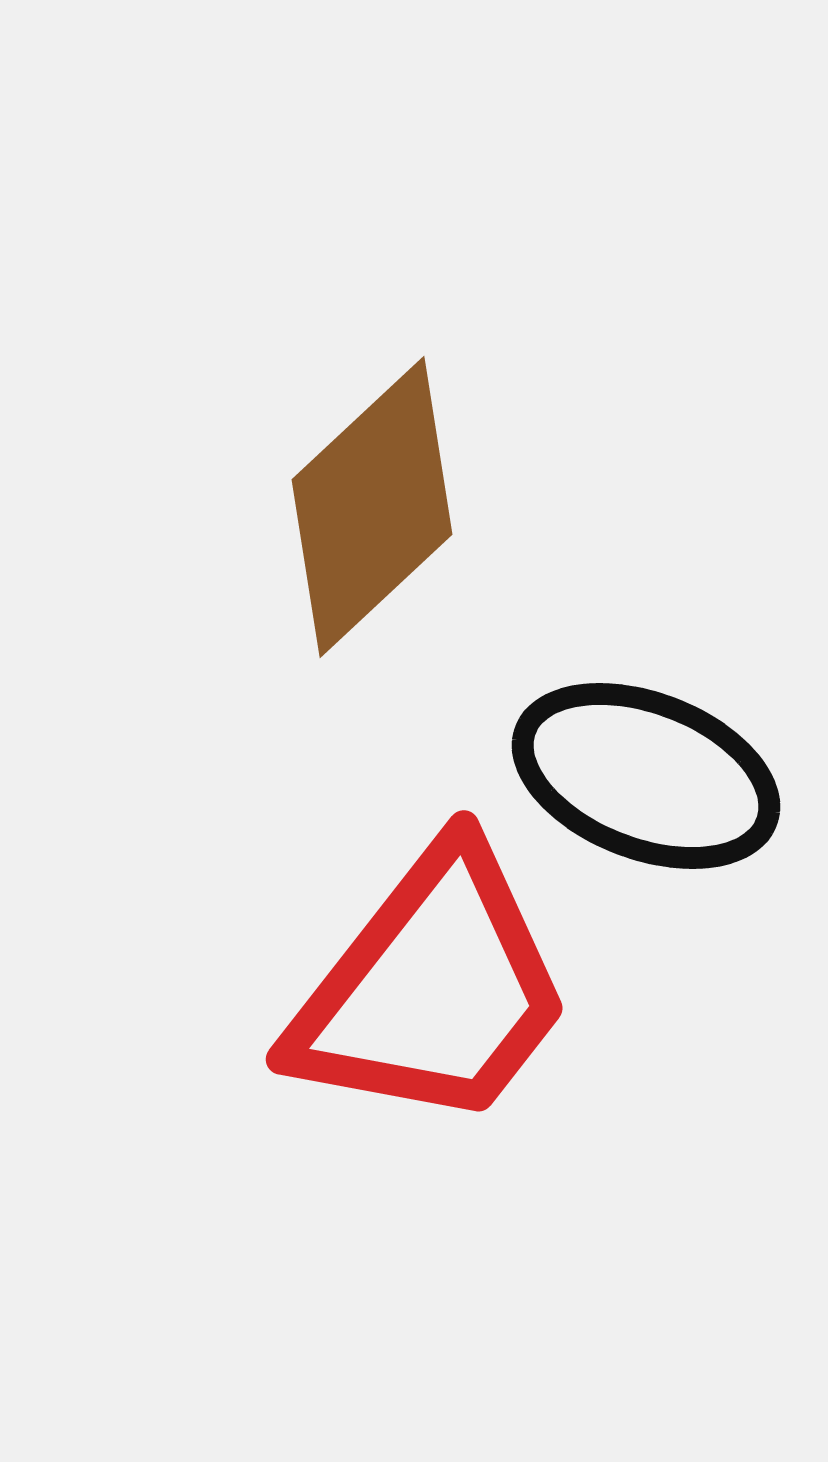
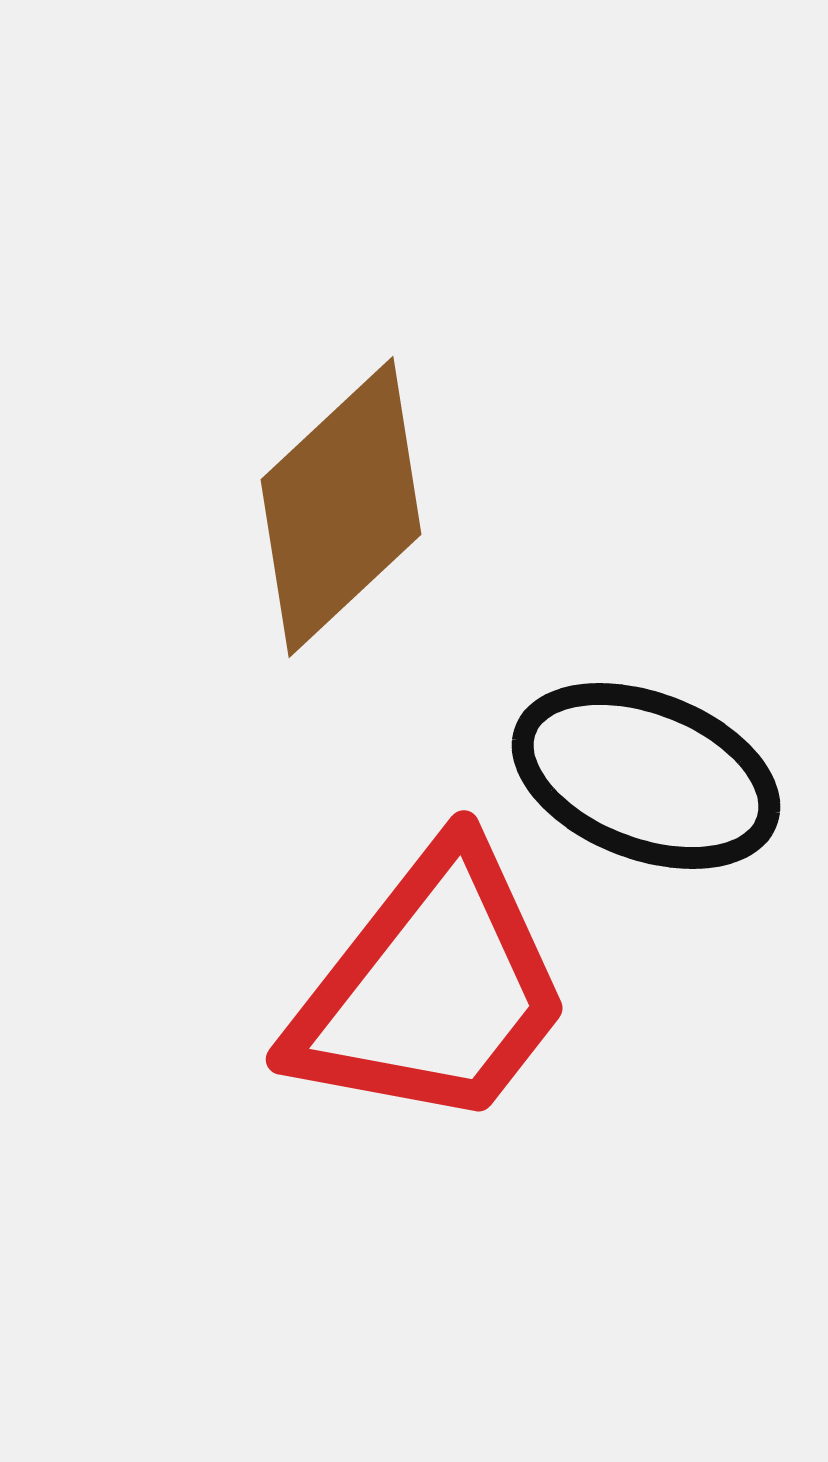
brown diamond: moved 31 px left
